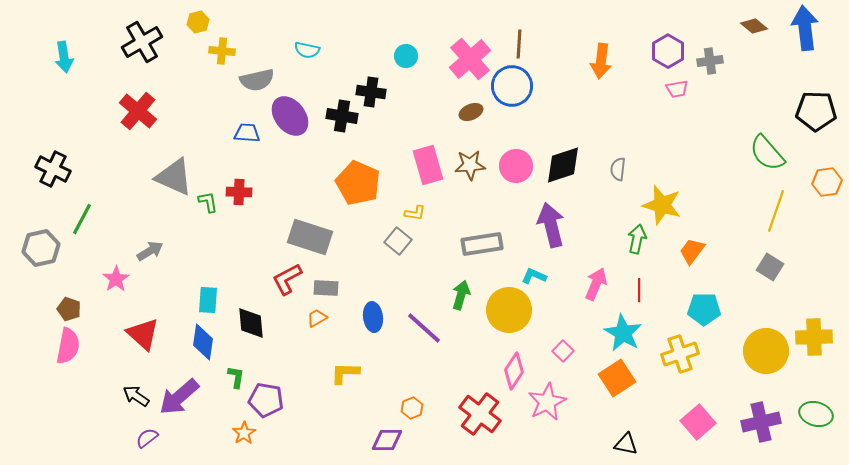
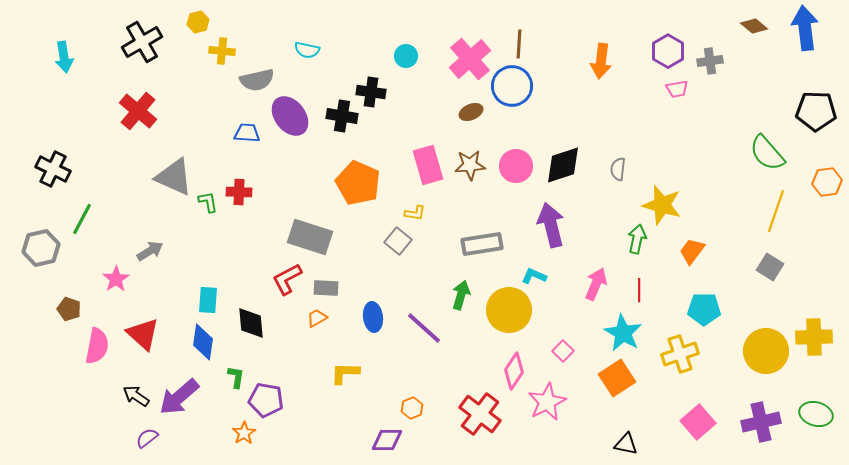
pink semicircle at (68, 346): moved 29 px right
